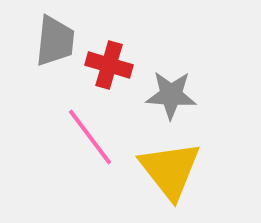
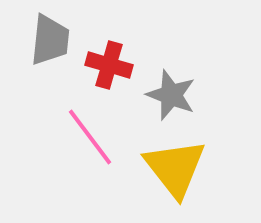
gray trapezoid: moved 5 px left, 1 px up
gray star: rotated 18 degrees clockwise
yellow triangle: moved 5 px right, 2 px up
